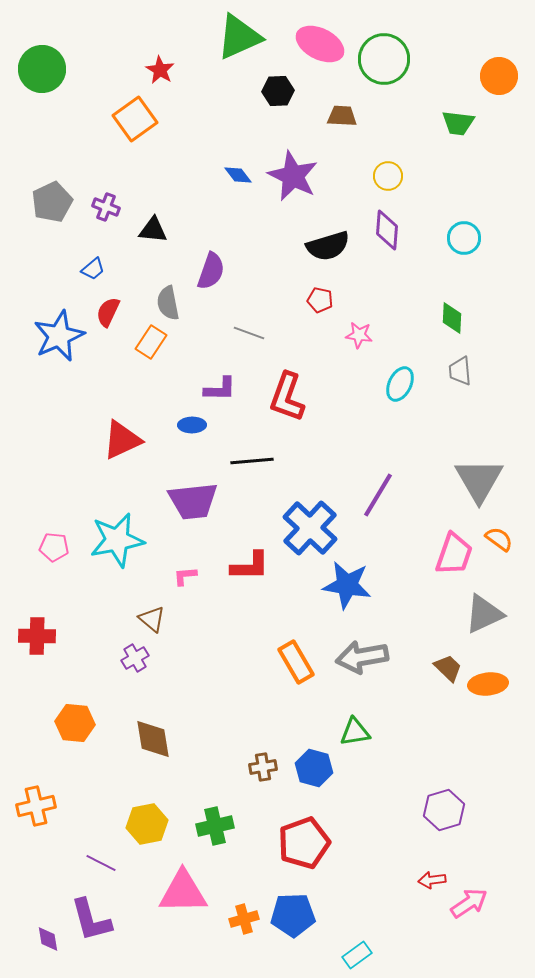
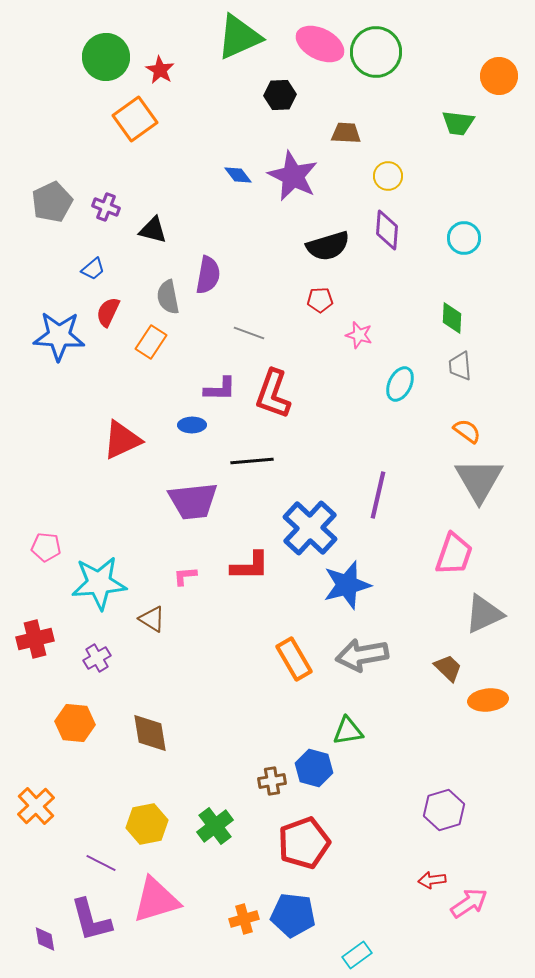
green circle at (384, 59): moved 8 px left, 7 px up
green circle at (42, 69): moved 64 px right, 12 px up
black hexagon at (278, 91): moved 2 px right, 4 px down
brown trapezoid at (342, 116): moved 4 px right, 17 px down
black triangle at (153, 230): rotated 8 degrees clockwise
purple semicircle at (211, 271): moved 3 px left, 4 px down; rotated 9 degrees counterclockwise
red pentagon at (320, 300): rotated 15 degrees counterclockwise
gray semicircle at (168, 303): moved 6 px up
pink star at (359, 335): rotated 8 degrees clockwise
blue star at (59, 336): rotated 27 degrees clockwise
gray trapezoid at (460, 371): moved 5 px up
red L-shape at (287, 397): moved 14 px left, 3 px up
purple line at (378, 495): rotated 18 degrees counterclockwise
orange semicircle at (499, 539): moved 32 px left, 108 px up
cyan star at (117, 540): moved 18 px left, 43 px down; rotated 6 degrees clockwise
pink pentagon at (54, 547): moved 8 px left
blue star at (347, 585): rotated 24 degrees counterclockwise
brown triangle at (152, 619): rotated 8 degrees counterclockwise
red cross at (37, 636): moved 2 px left, 3 px down; rotated 15 degrees counterclockwise
gray arrow at (362, 657): moved 2 px up
purple cross at (135, 658): moved 38 px left
orange rectangle at (296, 662): moved 2 px left, 3 px up
orange ellipse at (488, 684): moved 16 px down
green triangle at (355, 732): moved 7 px left, 1 px up
brown diamond at (153, 739): moved 3 px left, 6 px up
brown cross at (263, 767): moved 9 px right, 14 px down
orange cross at (36, 806): rotated 30 degrees counterclockwise
green cross at (215, 826): rotated 24 degrees counterclockwise
pink triangle at (183, 892): moved 27 px left, 8 px down; rotated 16 degrees counterclockwise
blue pentagon at (293, 915): rotated 9 degrees clockwise
purple diamond at (48, 939): moved 3 px left
